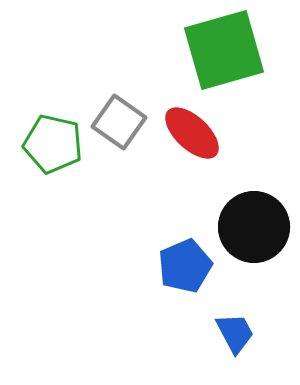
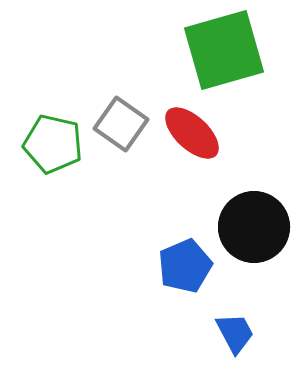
gray square: moved 2 px right, 2 px down
